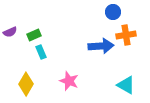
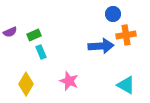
blue circle: moved 2 px down
